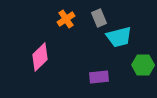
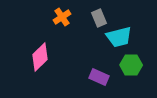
orange cross: moved 4 px left, 2 px up
green hexagon: moved 12 px left
purple rectangle: rotated 30 degrees clockwise
